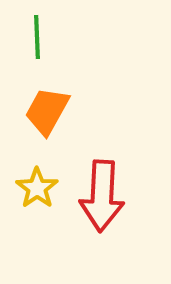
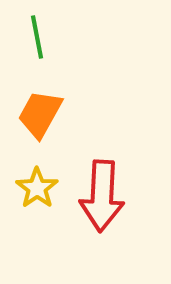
green line: rotated 9 degrees counterclockwise
orange trapezoid: moved 7 px left, 3 px down
